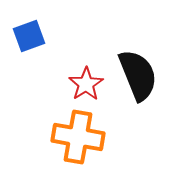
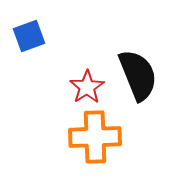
red star: moved 1 px right, 3 px down
orange cross: moved 17 px right; rotated 12 degrees counterclockwise
